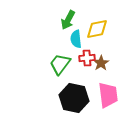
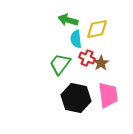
green arrow: rotated 78 degrees clockwise
red cross: rotated 28 degrees clockwise
black hexagon: moved 2 px right
